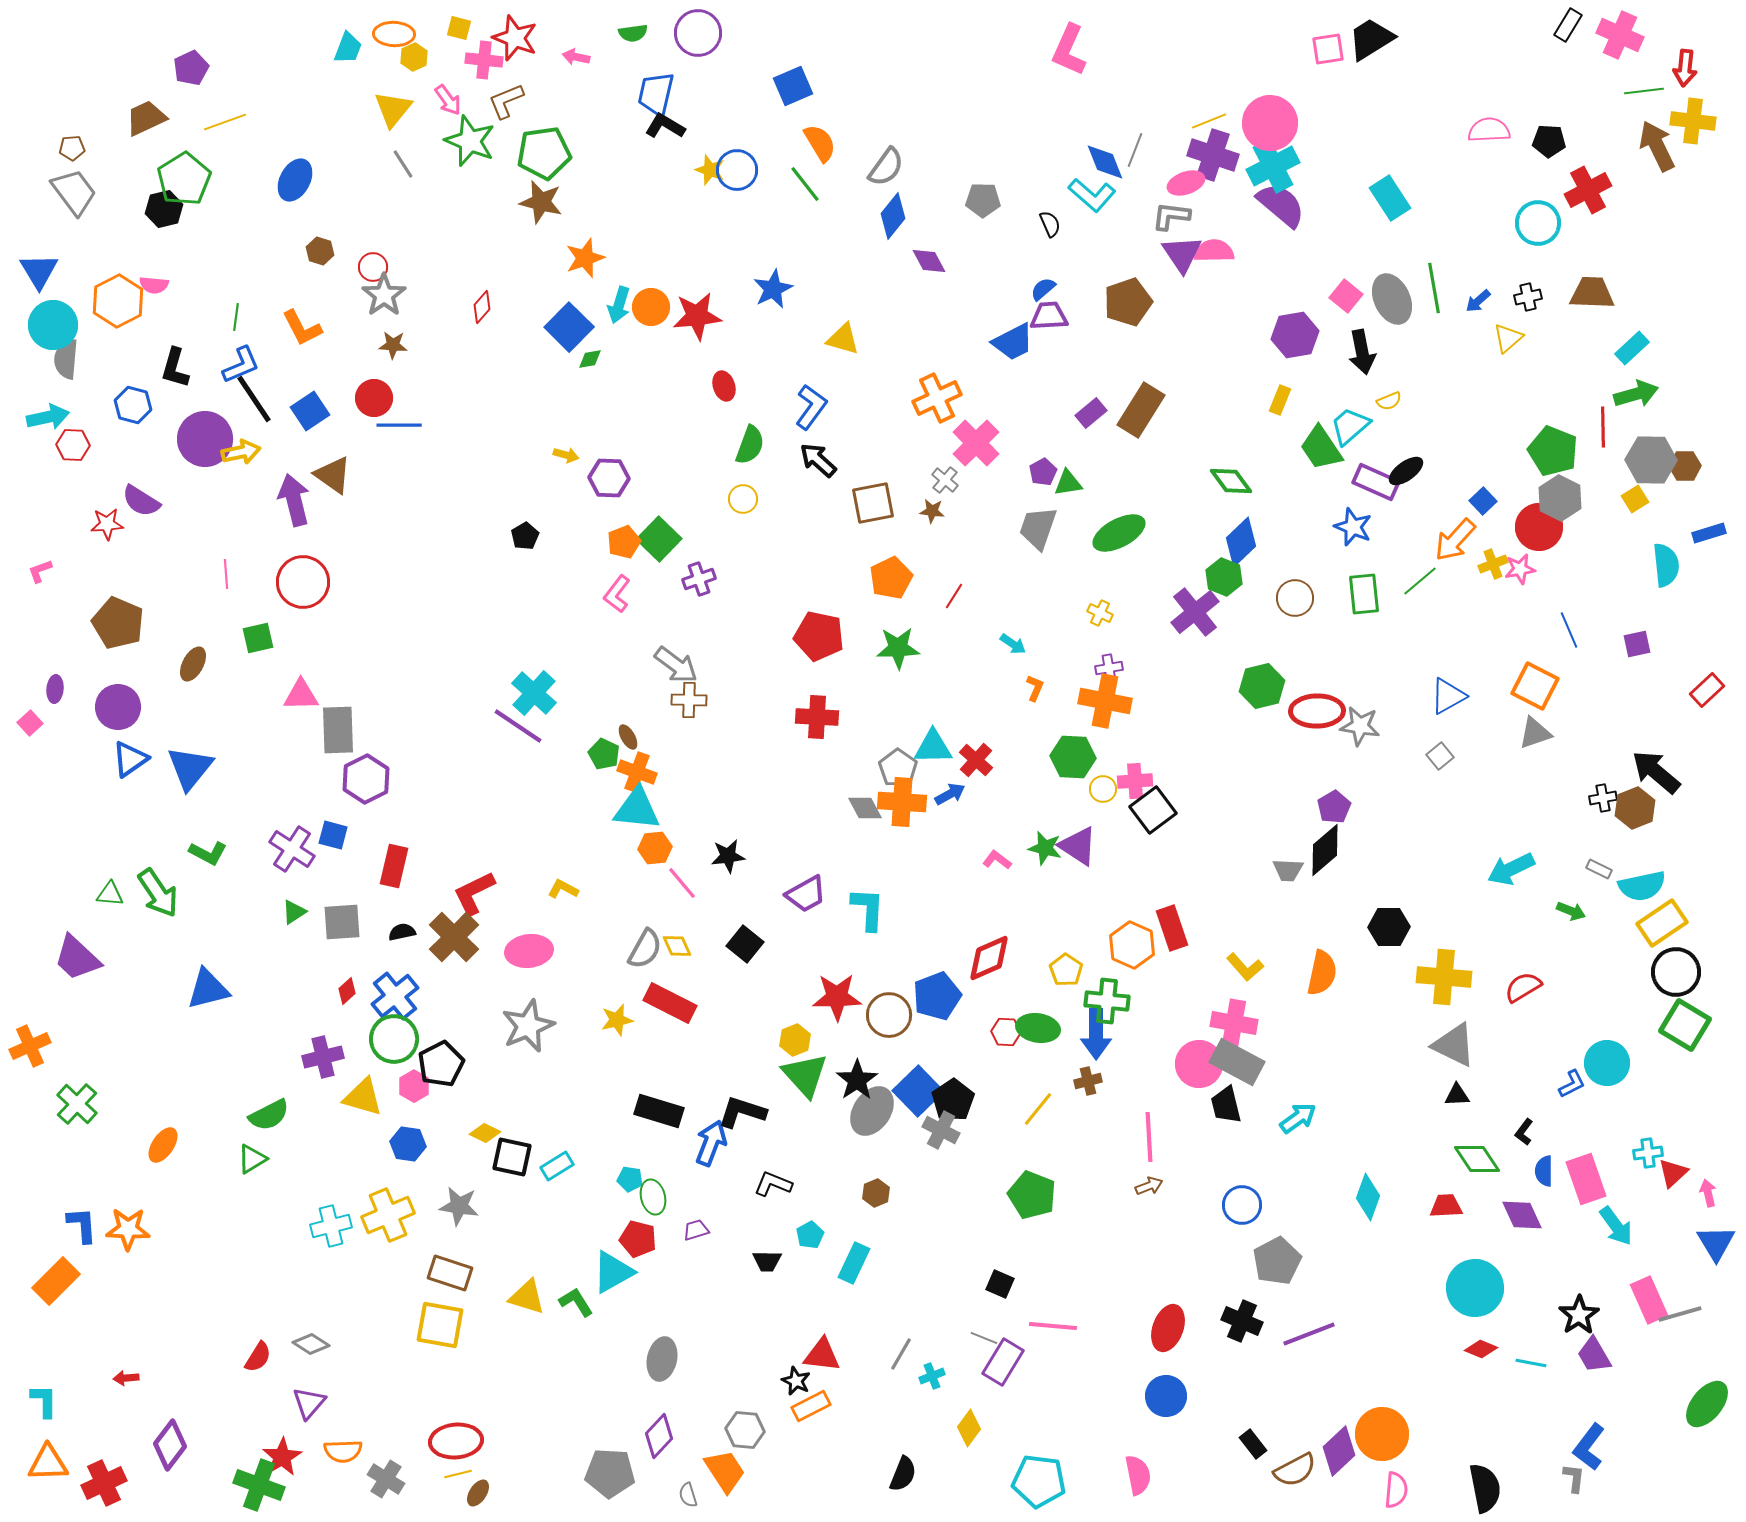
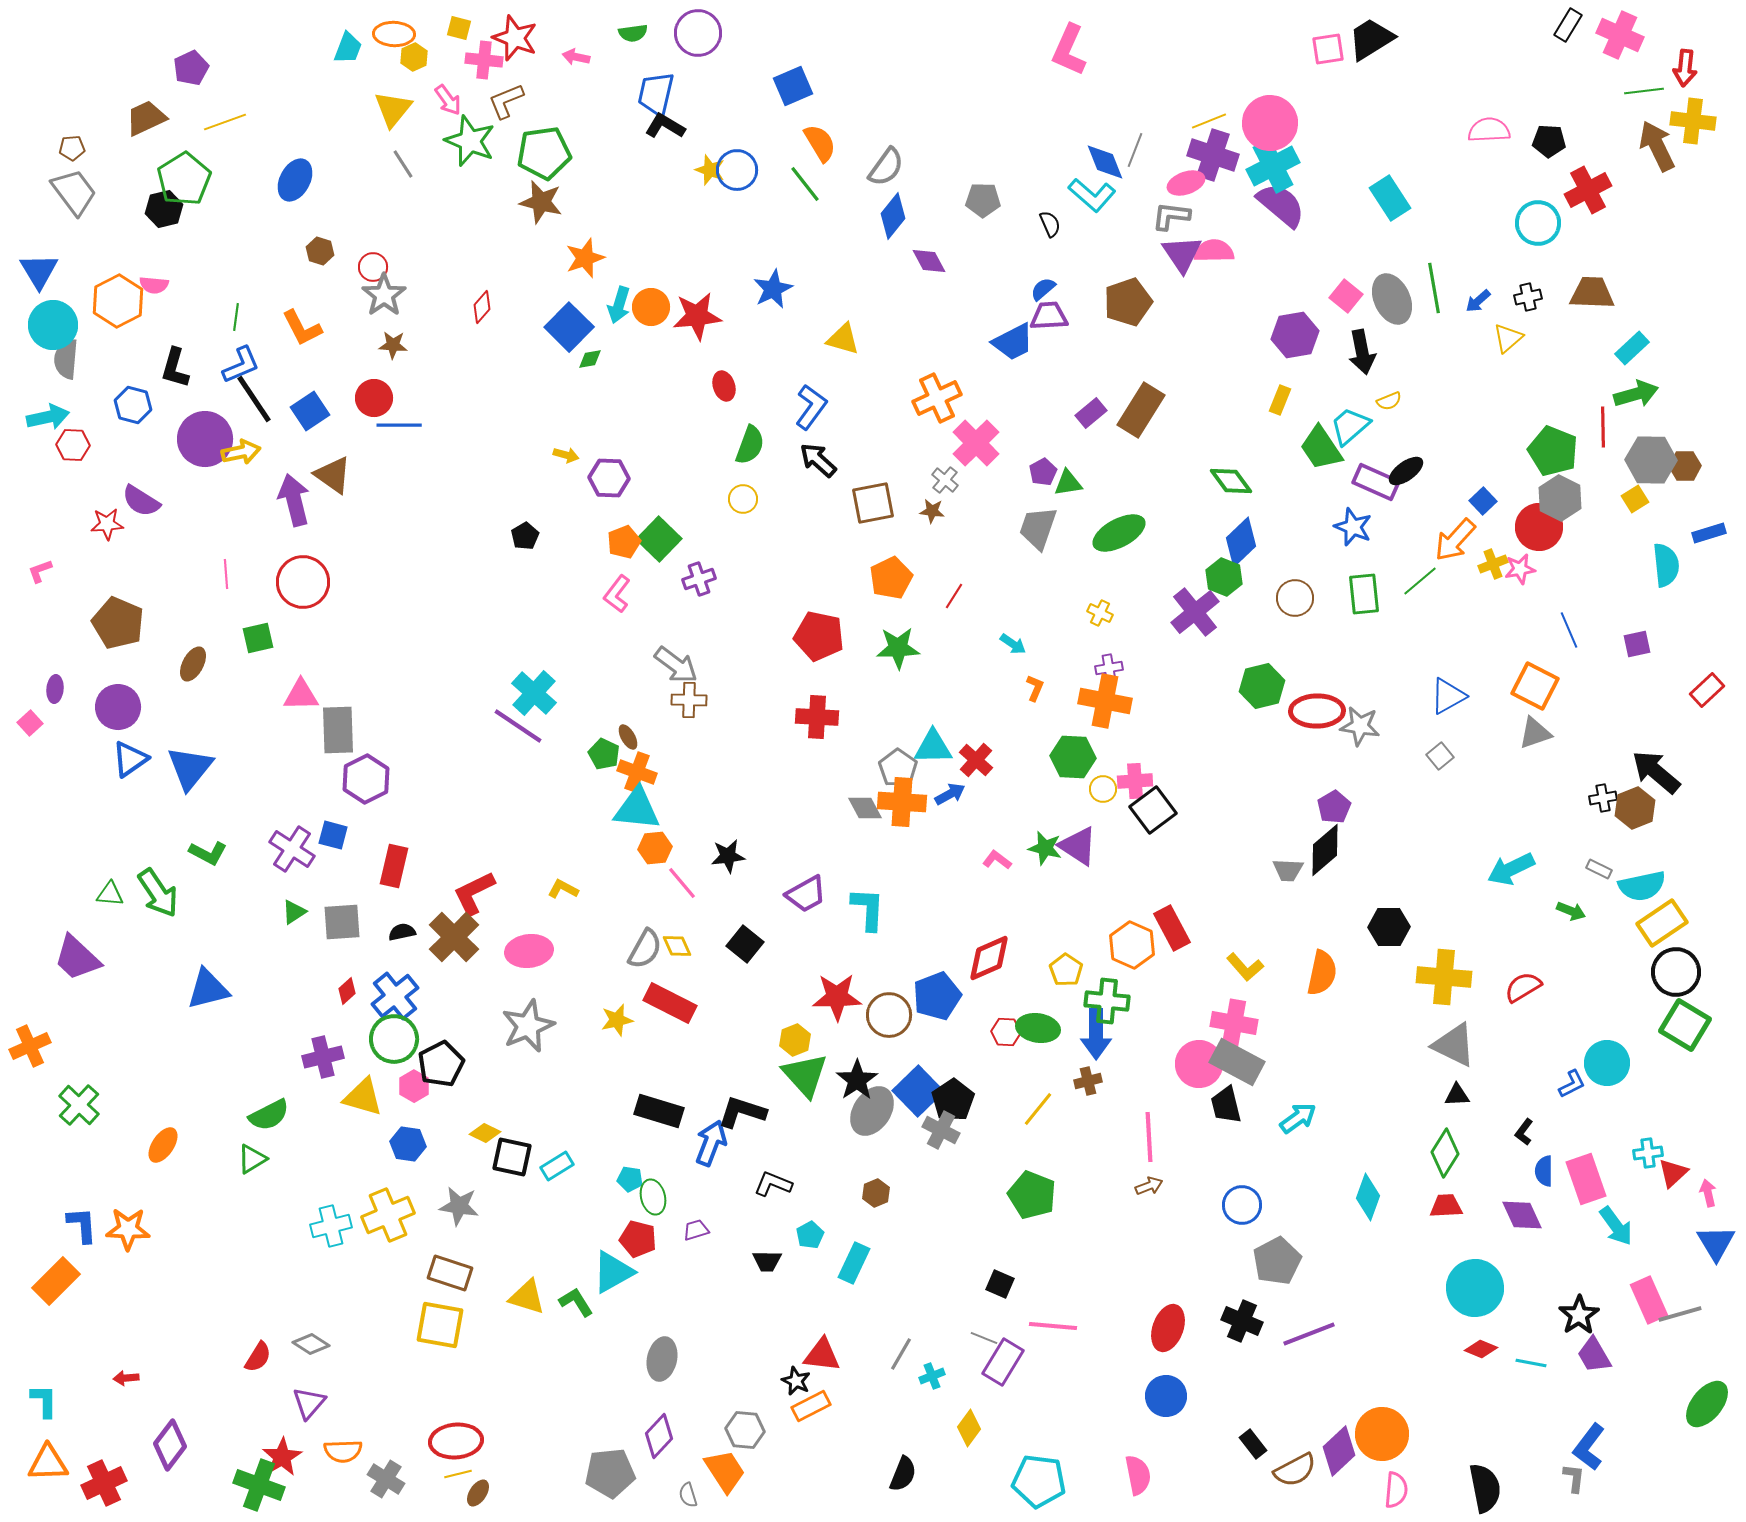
red rectangle at (1172, 928): rotated 9 degrees counterclockwise
green cross at (77, 1104): moved 2 px right, 1 px down
green diamond at (1477, 1159): moved 32 px left, 6 px up; rotated 66 degrees clockwise
gray pentagon at (610, 1473): rotated 9 degrees counterclockwise
